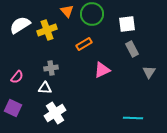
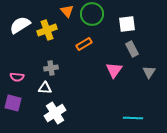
pink triangle: moved 12 px right; rotated 30 degrees counterclockwise
pink semicircle: rotated 56 degrees clockwise
purple square: moved 5 px up; rotated 12 degrees counterclockwise
